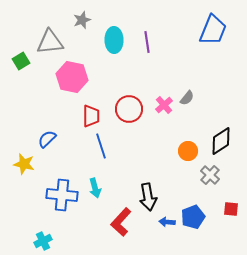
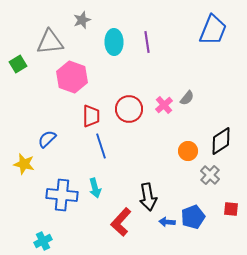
cyan ellipse: moved 2 px down
green square: moved 3 px left, 3 px down
pink hexagon: rotated 8 degrees clockwise
